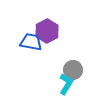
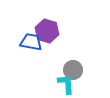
purple hexagon: rotated 15 degrees counterclockwise
cyan L-shape: rotated 35 degrees counterclockwise
